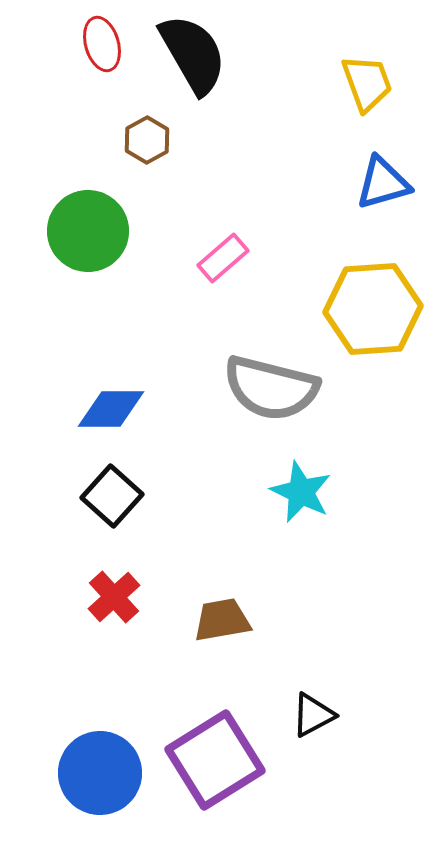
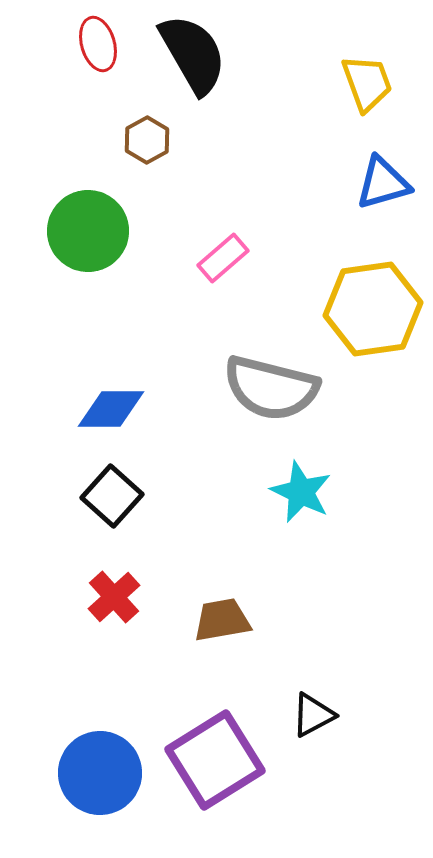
red ellipse: moved 4 px left
yellow hexagon: rotated 4 degrees counterclockwise
